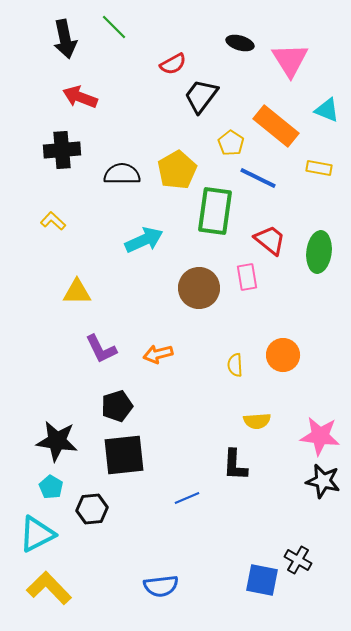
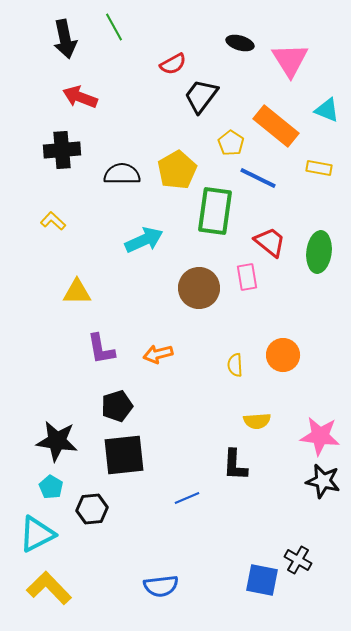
green line at (114, 27): rotated 16 degrees clockwise
red trapezoid at (270, 240): moved 2 px down
purple L-shape at (101, 349): rotated 16 degrees clockwise
